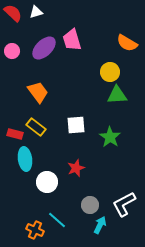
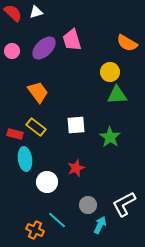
gray circle: moved 2 px left
